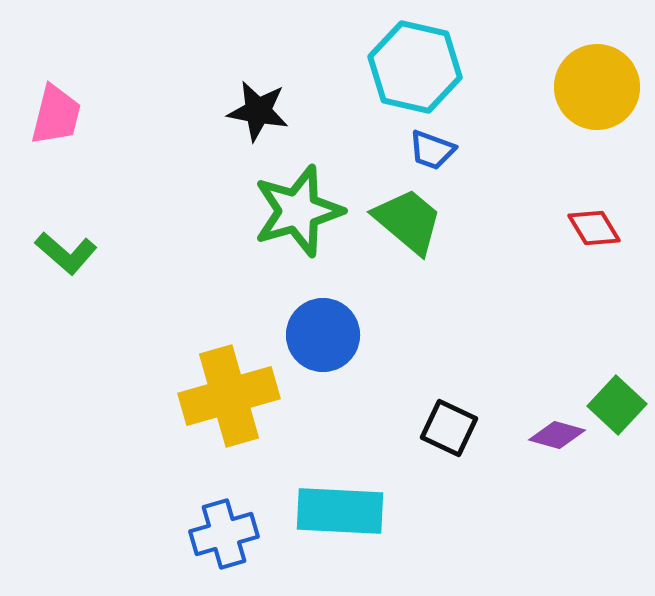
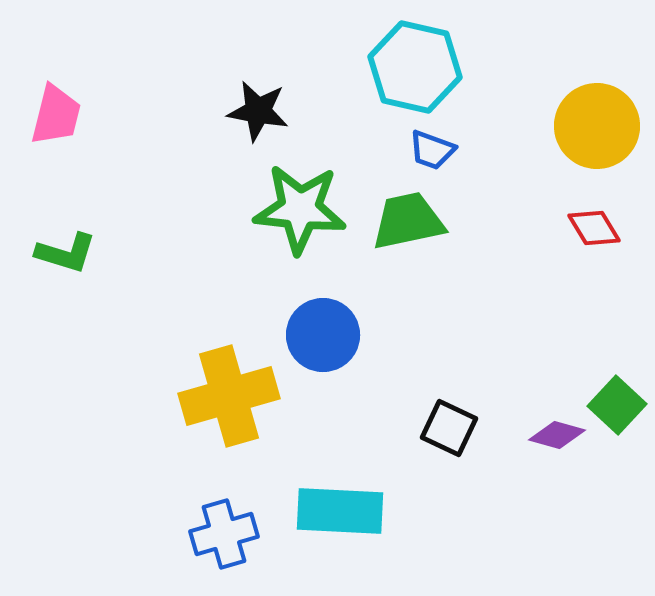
yellow circle: moved 39 px down
green star: moved 2 px right, 2 px up; rotated 22 degrees clockwise
green trapezoid: rotated 52 degrees counterclockwise
green L-shape: rotated 24 degrees counterclockwise
